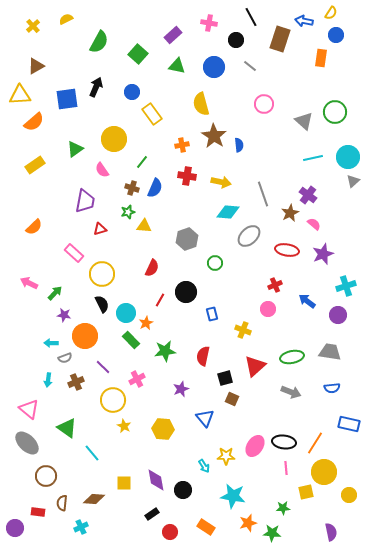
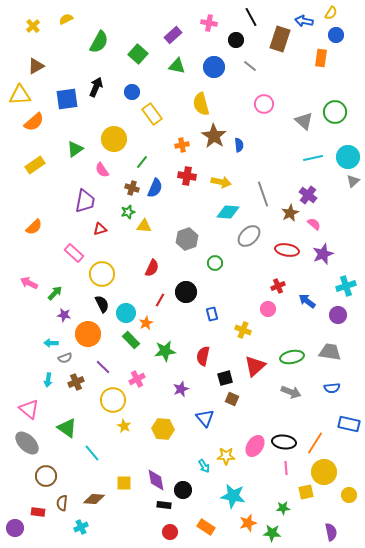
red cross at (275, 285): moved 3 px right, 1 px down
orange circle at (85, 336): moved 3 px right, 2 px up
black rectangle at (152, 514): moved 12 px right, 9 px up; rotated 40 degrees clockwise
